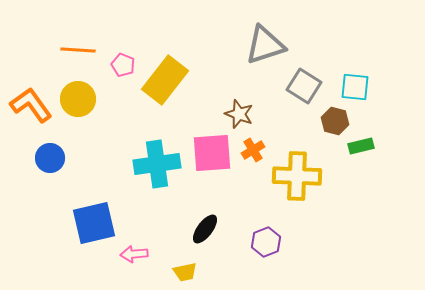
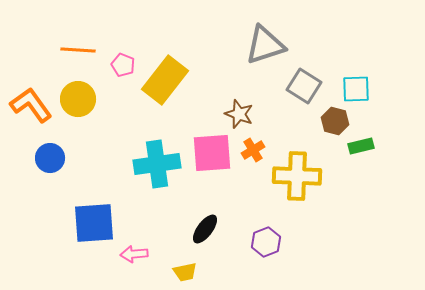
cyan square: moved 1 px right, 2 px down; rotated 8 degrees counterclockwise
blue square: rotated 9 degrees clockwise
